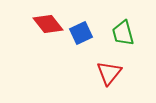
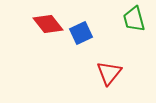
green trapezoid: moved 11 px right, 14 px up
